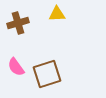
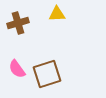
pink semicircle: moved 1 px right, 2 px down
